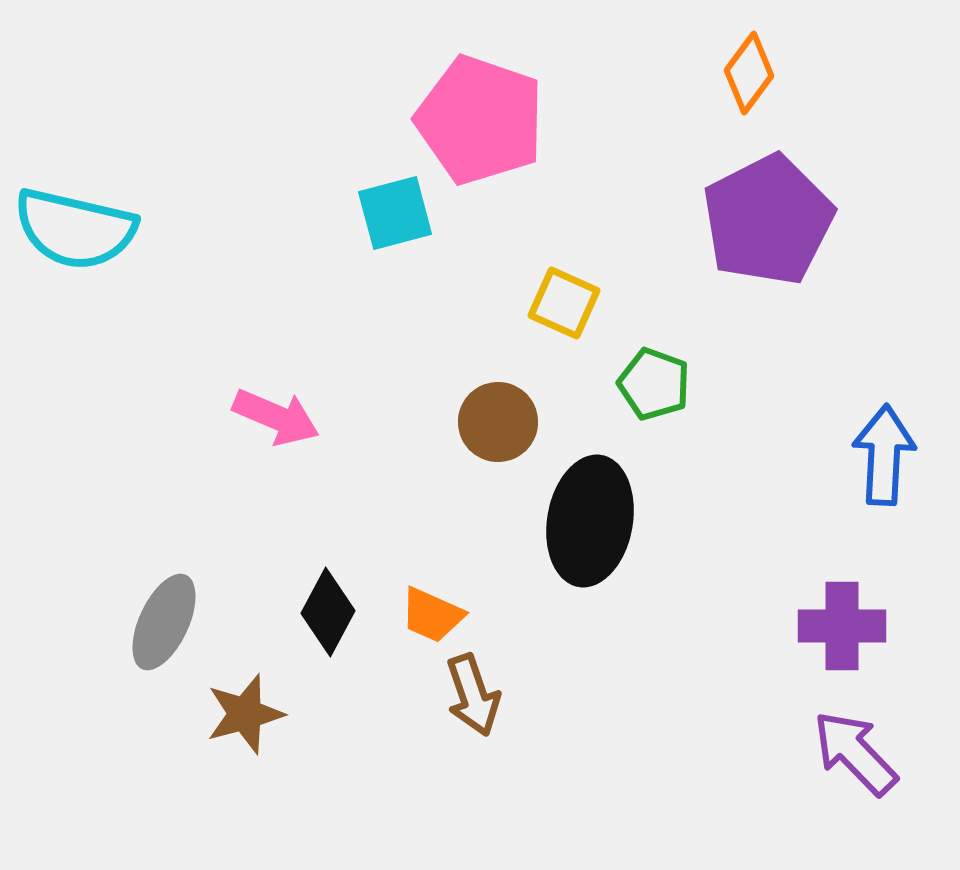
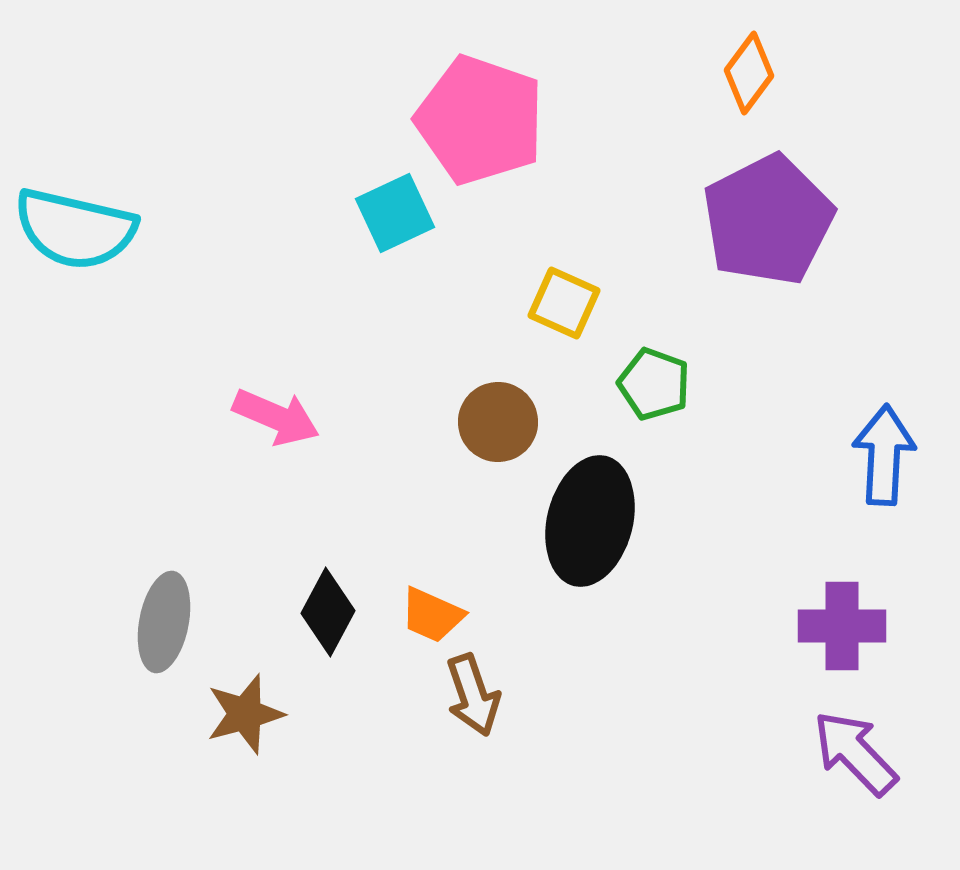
cyan square: rotated 10 degrees counterclockwise
black ellipse: rotated 4 degrees clockwise
gray ellipse: rotated 14 degrees counterclockwise
